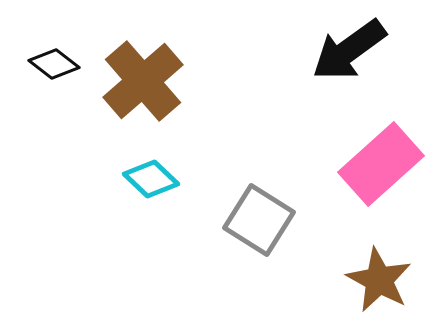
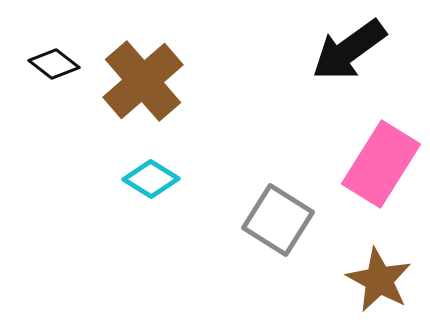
pink rectangle: rotated 16 degrees counterclockwise
cyan diamond: rotated 12 degrees counterclockwise
gray square: moved 19 px right
